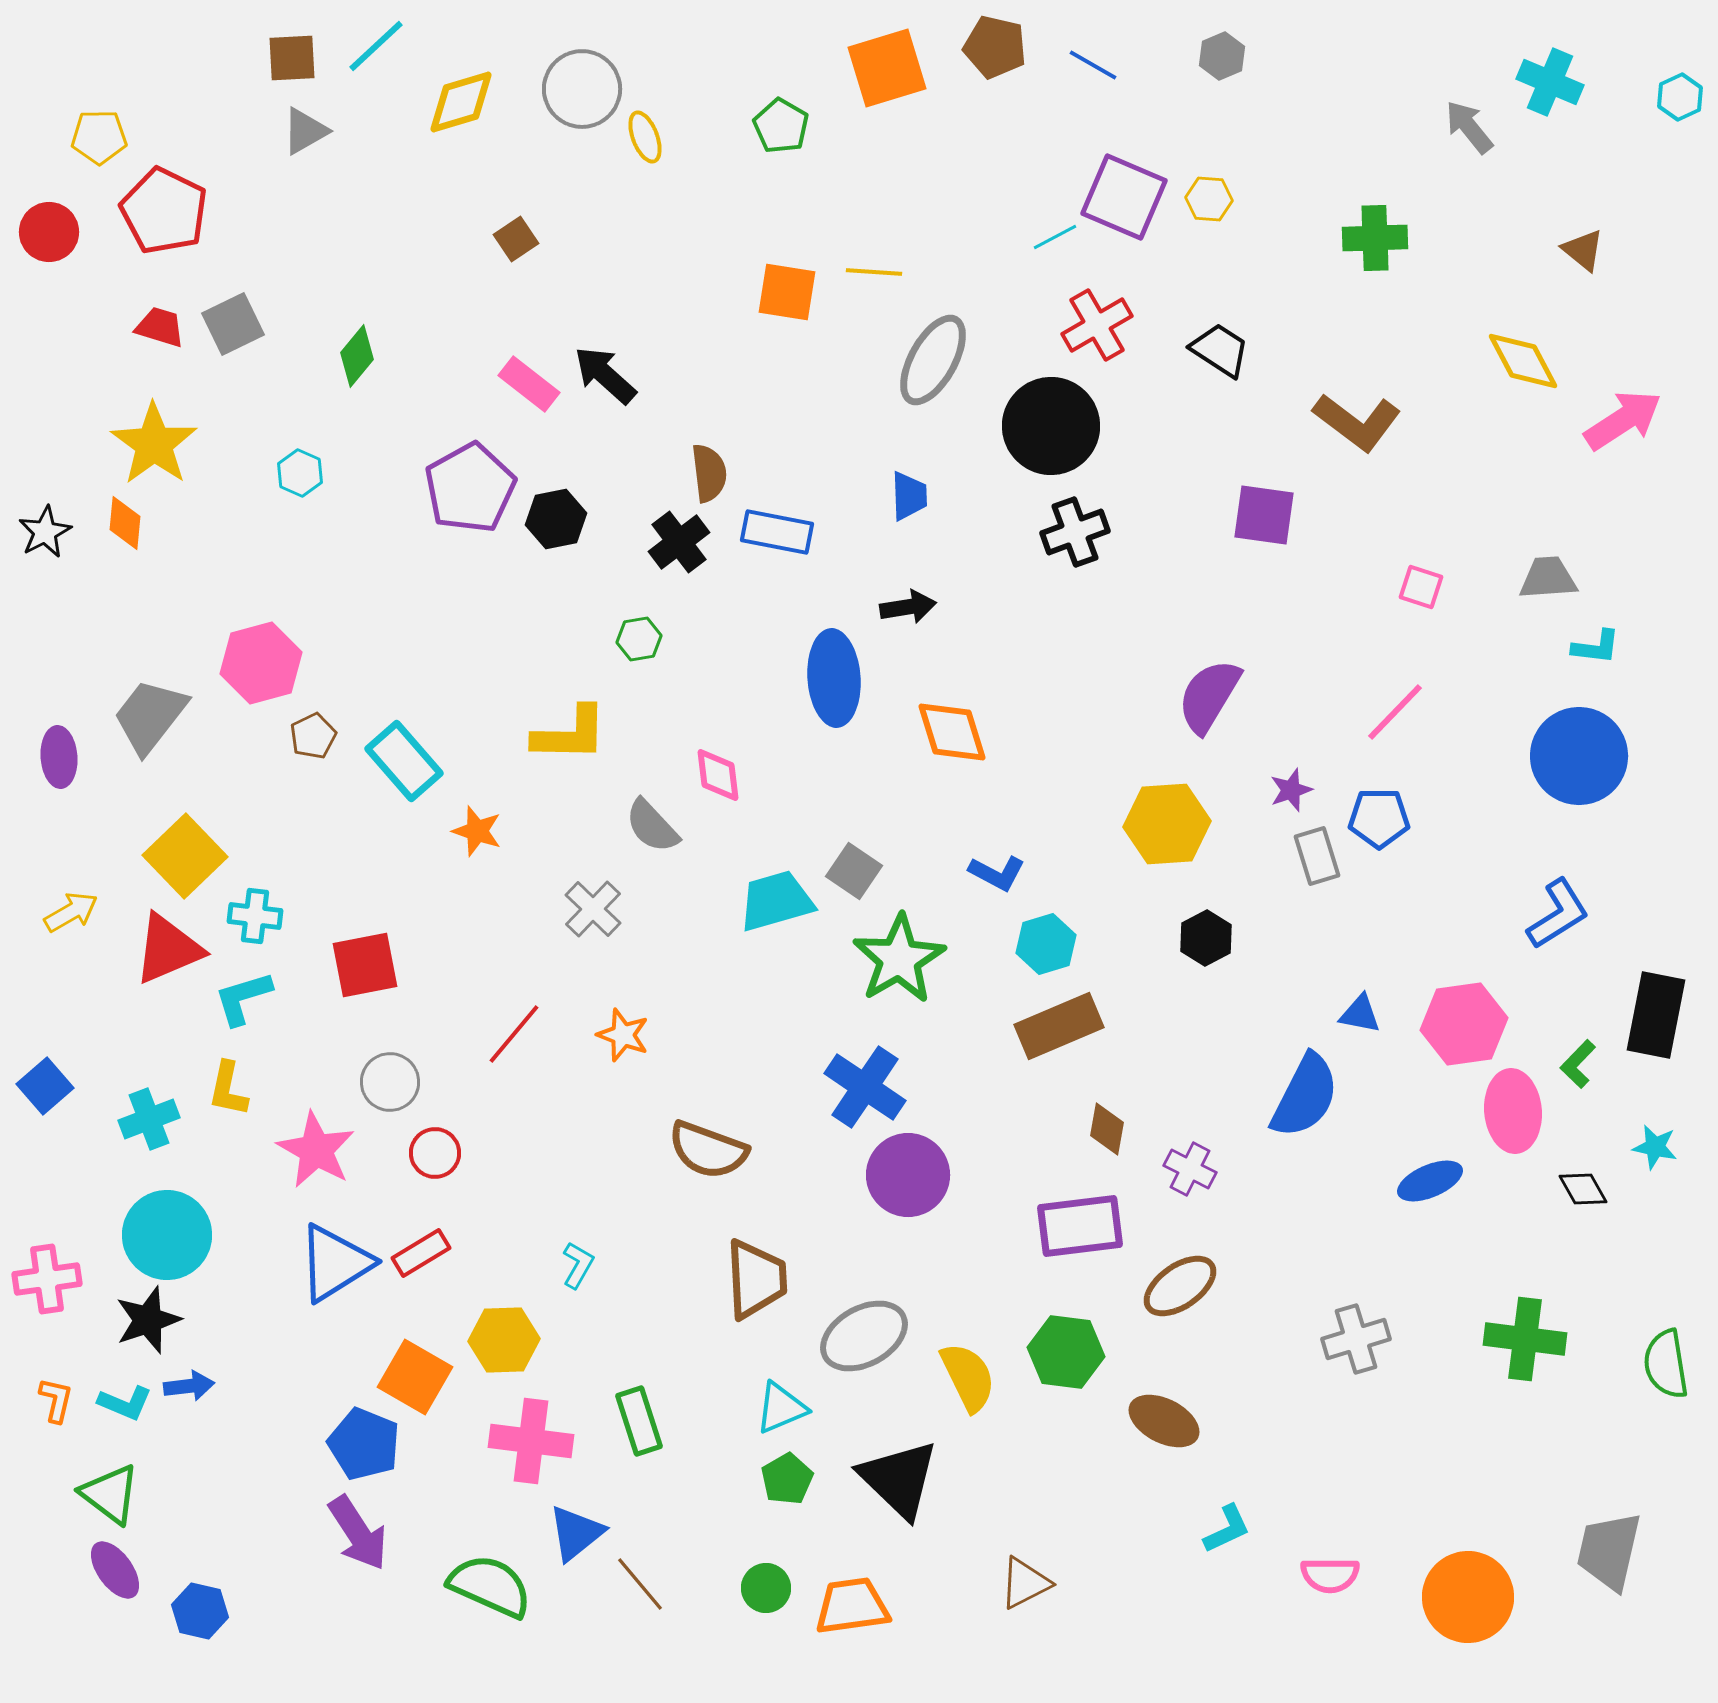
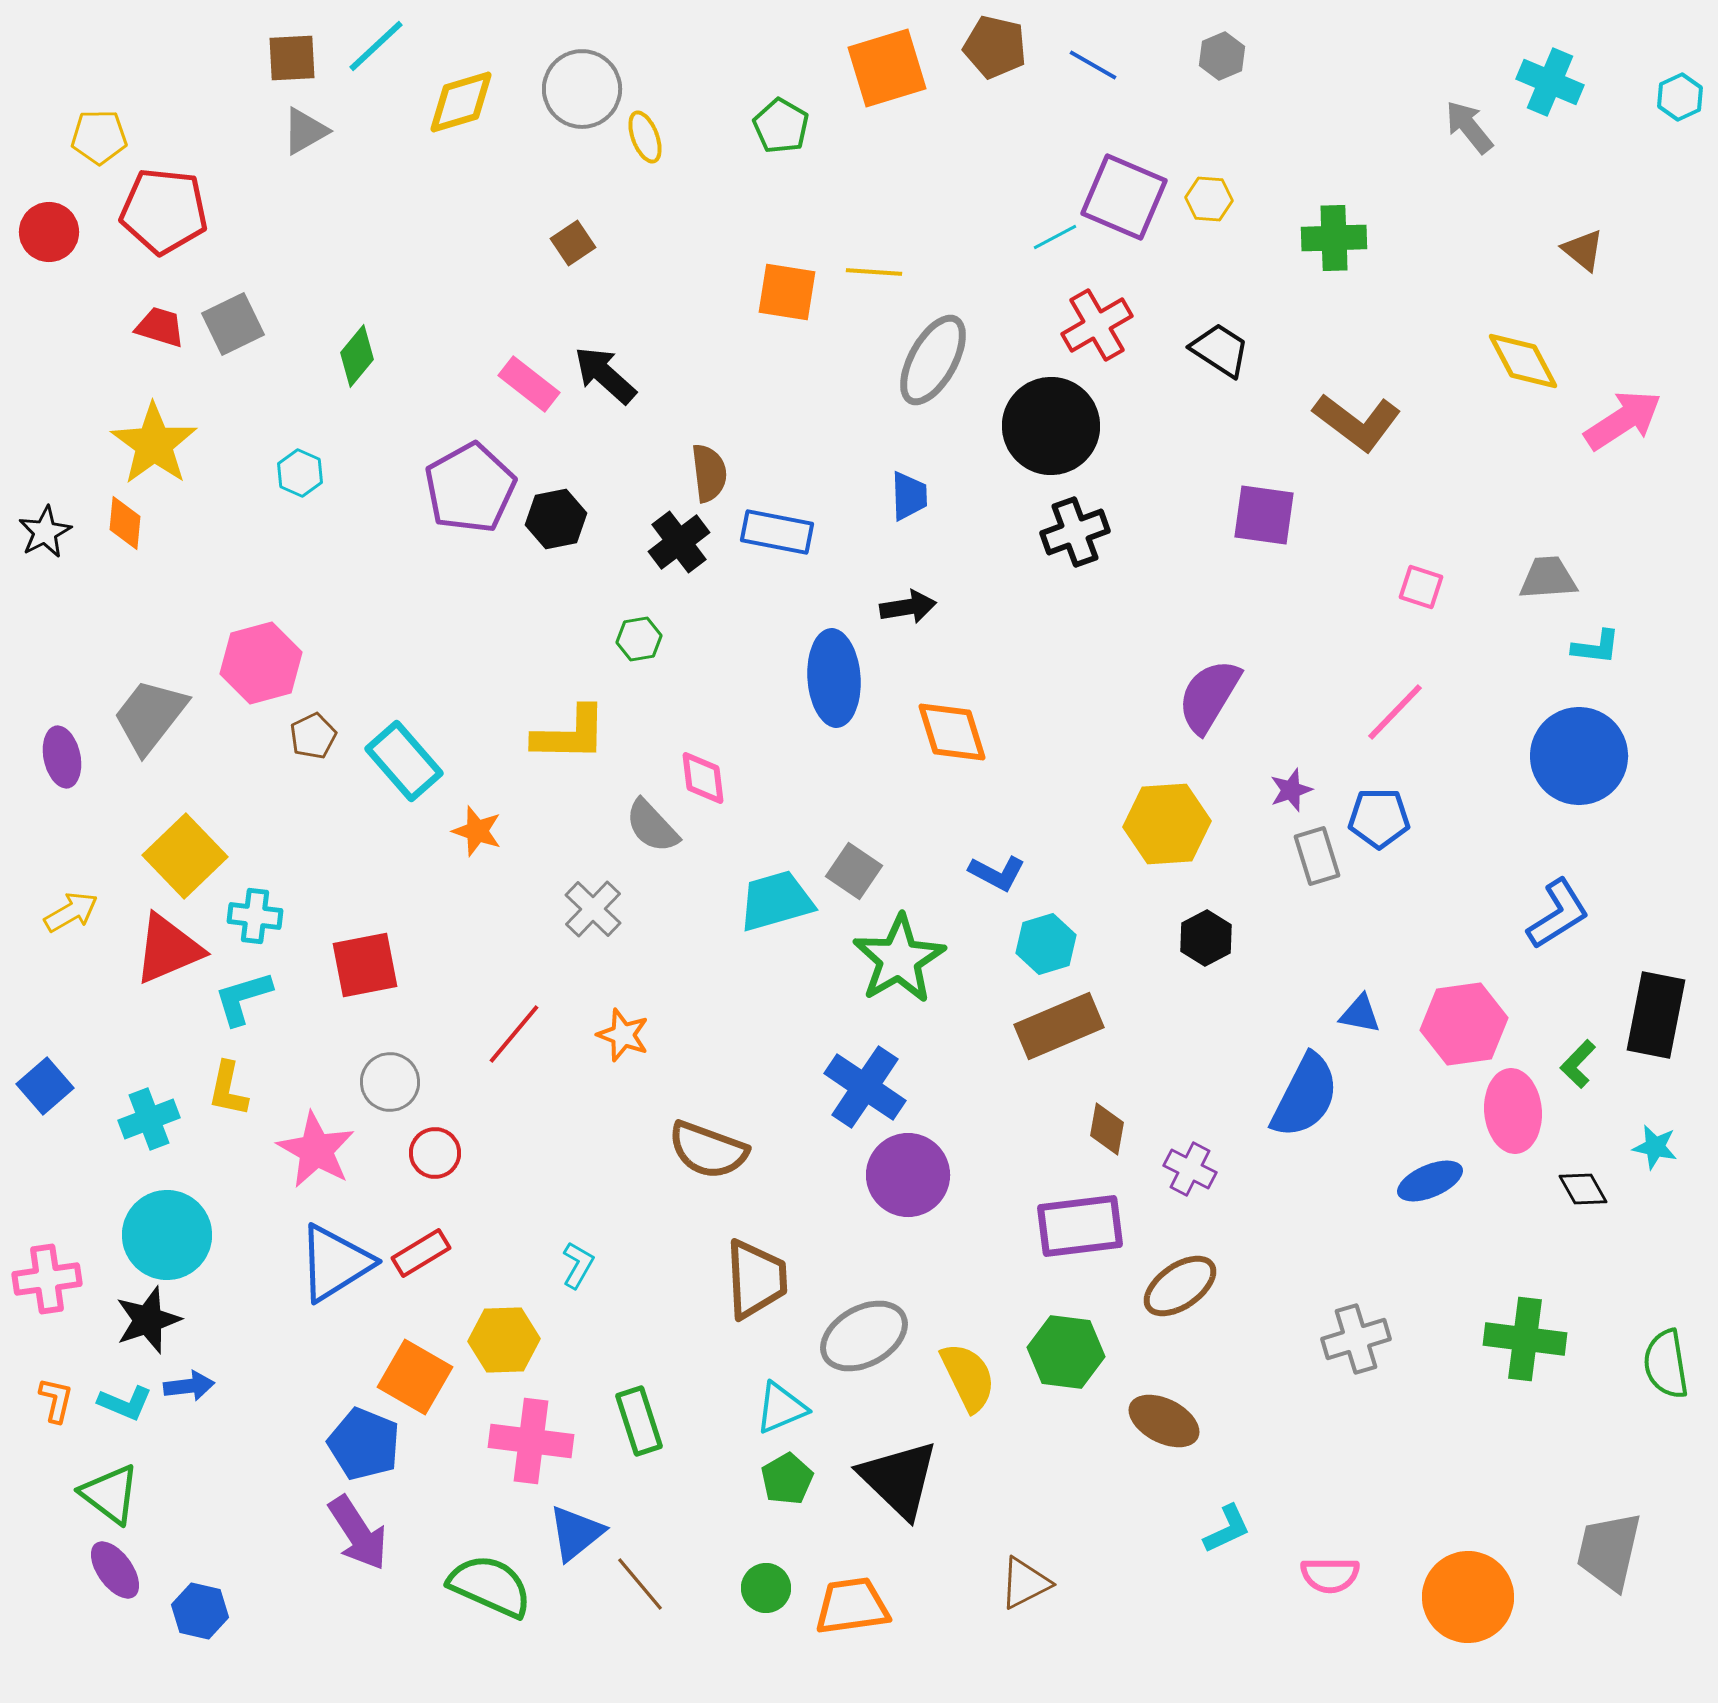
red pentagon at (164, 211): rotated 20 degrees counterclockwise
green cross at (1375, 238): moved 41 px left
brown square at (516, 239): moved 57 px right, 4 px down
purple ellipse at (59, 757): moved 3 px right; rotated 8 degrees counterclockwise
pink diamond at (718, 775): moved 15 px left, 3 px down
